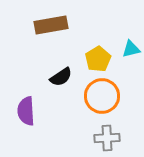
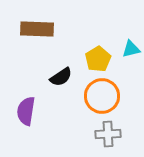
brown rectangle: moved 14 px left, 4 px down; rotated 12 degrees clockwise
purple semicircle: rotated 12 degrees clockwise
gray cross: moved 1 px right, 4 px up
